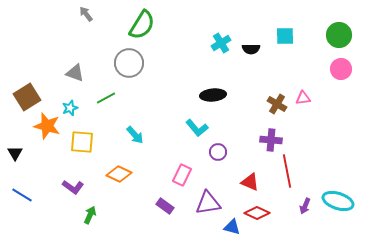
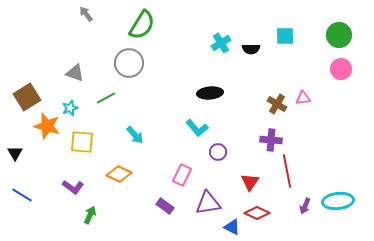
black ellipse: moved 3 px left, 2 px up
red triangle: rotated 42 degrees clockwise
cyan ellipse: rotated 24 degrees counterclockwise
blue triangle: rotated 12 degrees clockwise
